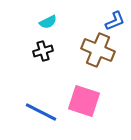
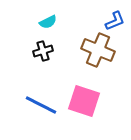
blue line: moved 7 px up
